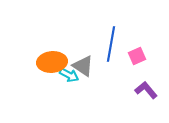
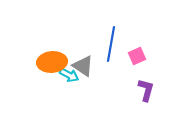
purple L-shape: rotated 55 degrees clockwise
